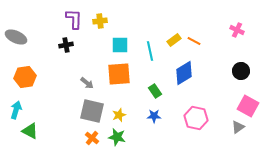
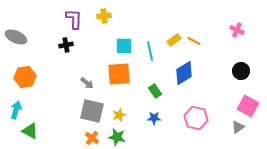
yellow cross: moved 4 px right, 5 px up
cyan square: moved 4 px right, 1 px down
blue star: moved 2 px down
